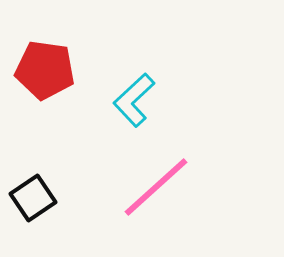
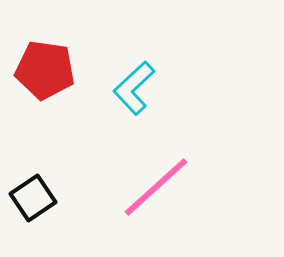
cyan L-shape: moved 12 px up
